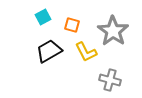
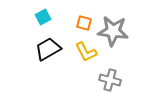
orange square: moved 12 px right, 2 px up
gray star: rotated 28 degrees counterclockwise
black trapezoid: moved 1 px left, 2 px up
